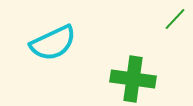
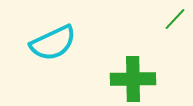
green cross: rotated 9 degrees counterclockwise
